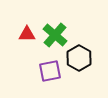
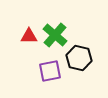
red triangle: moved 2 px right, 2 px down
black hexagon: rotated 15 degrees counterclockwise
